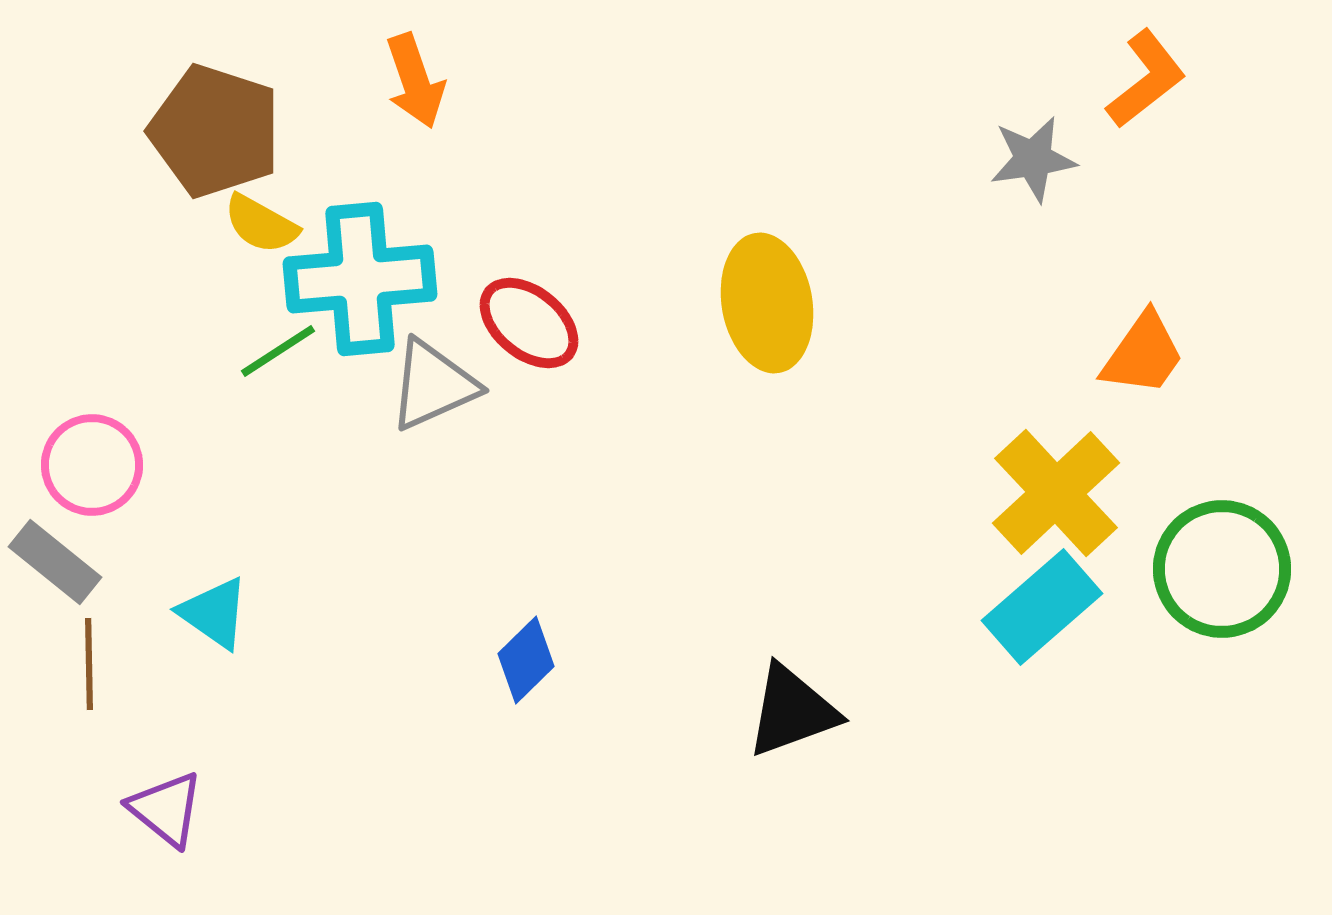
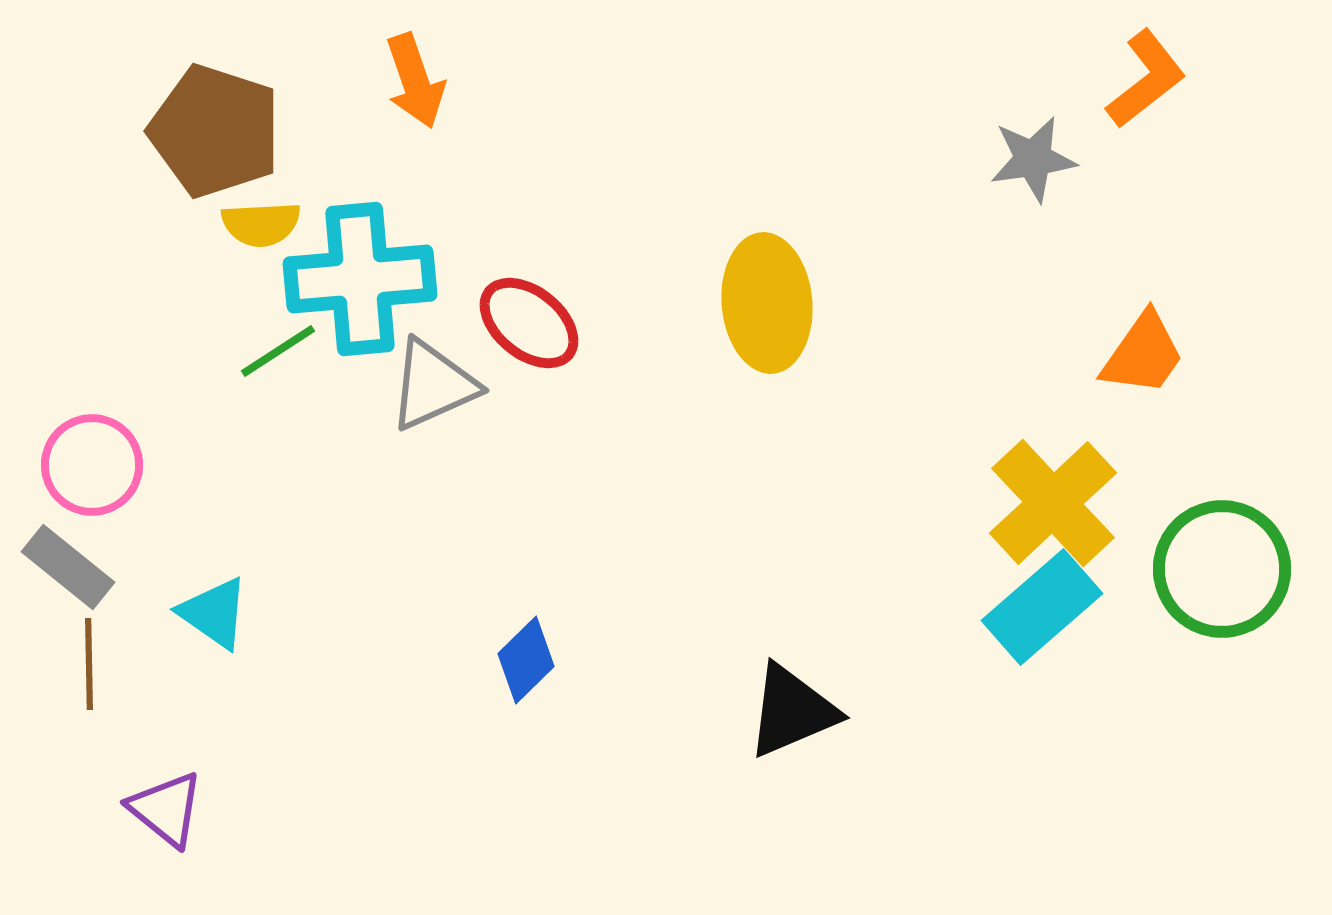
yellow semicircle: rotated 32 degrees counterclockwise
yellow ellipse: rotated 5 degrees clockwise
yellow cross: moved 3 px left, 10 px down
gray rectangle: moved 13 px right, 5 px down
black triangle: rotated 3 degrees counterclockwise
